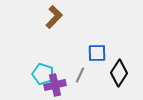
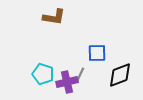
brown L-shape: rotated 55 degrees clockwise
black diamond: moved 1 px right, 2 px down; rotated 36 degrees clockwise
purple cross: moved 12 px right, 3 px up
